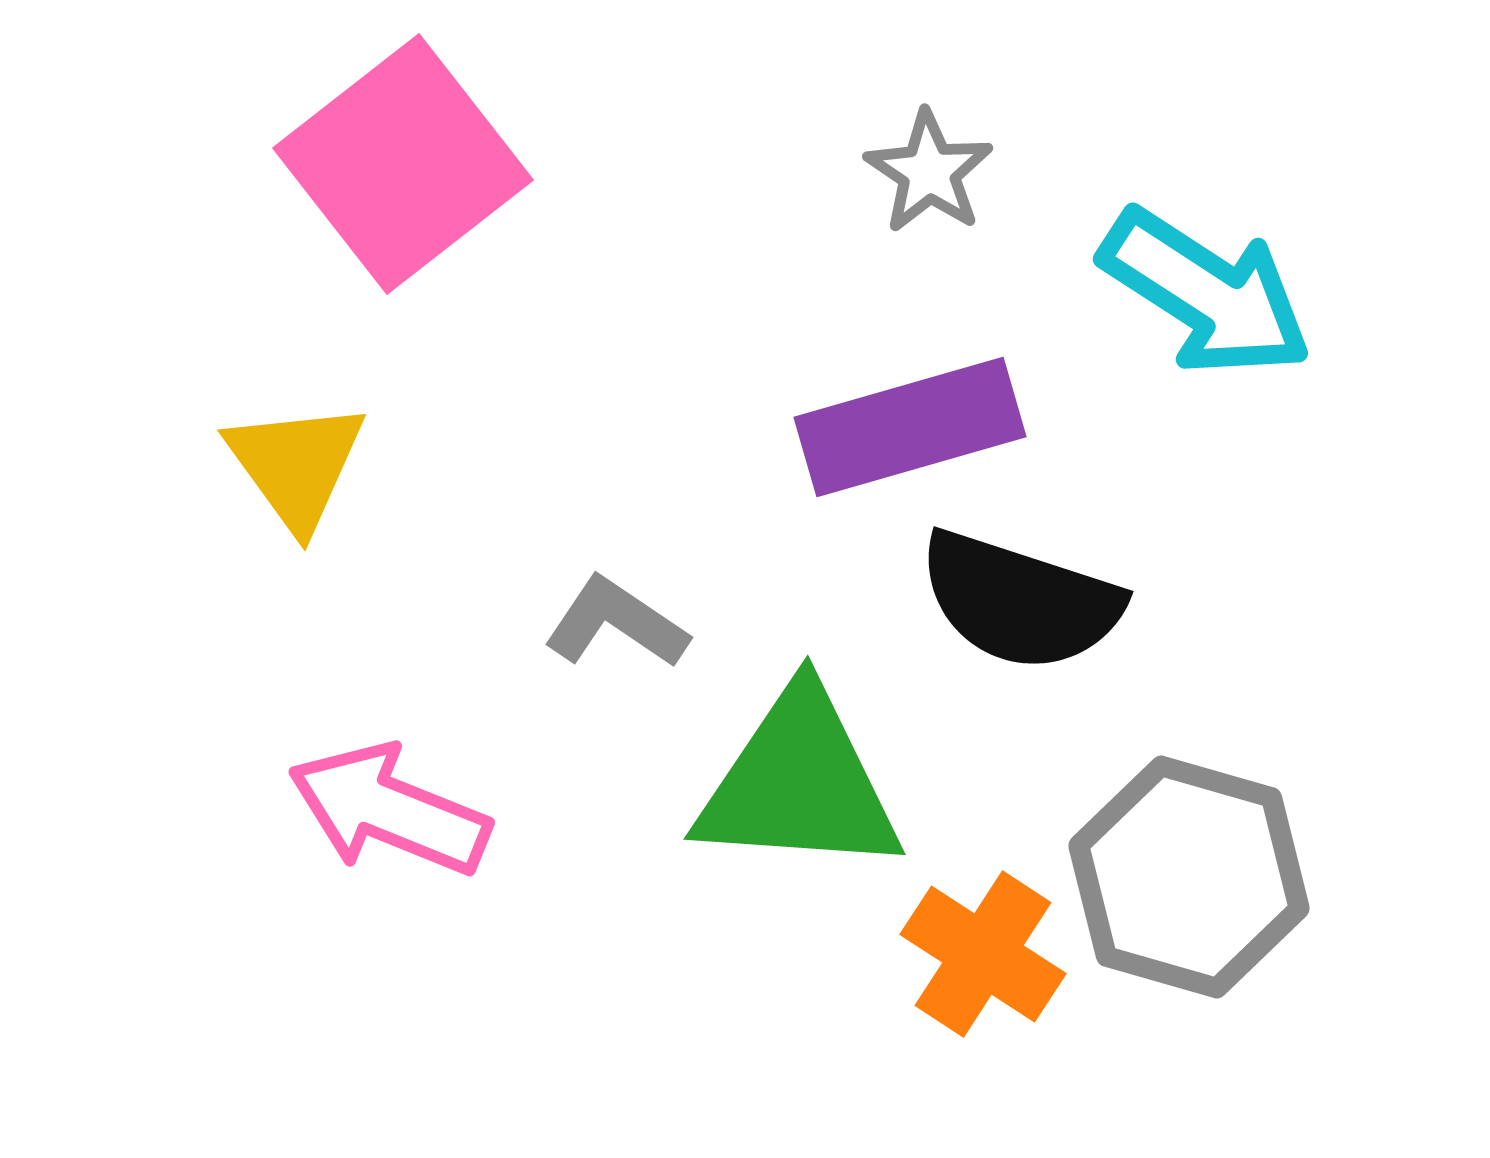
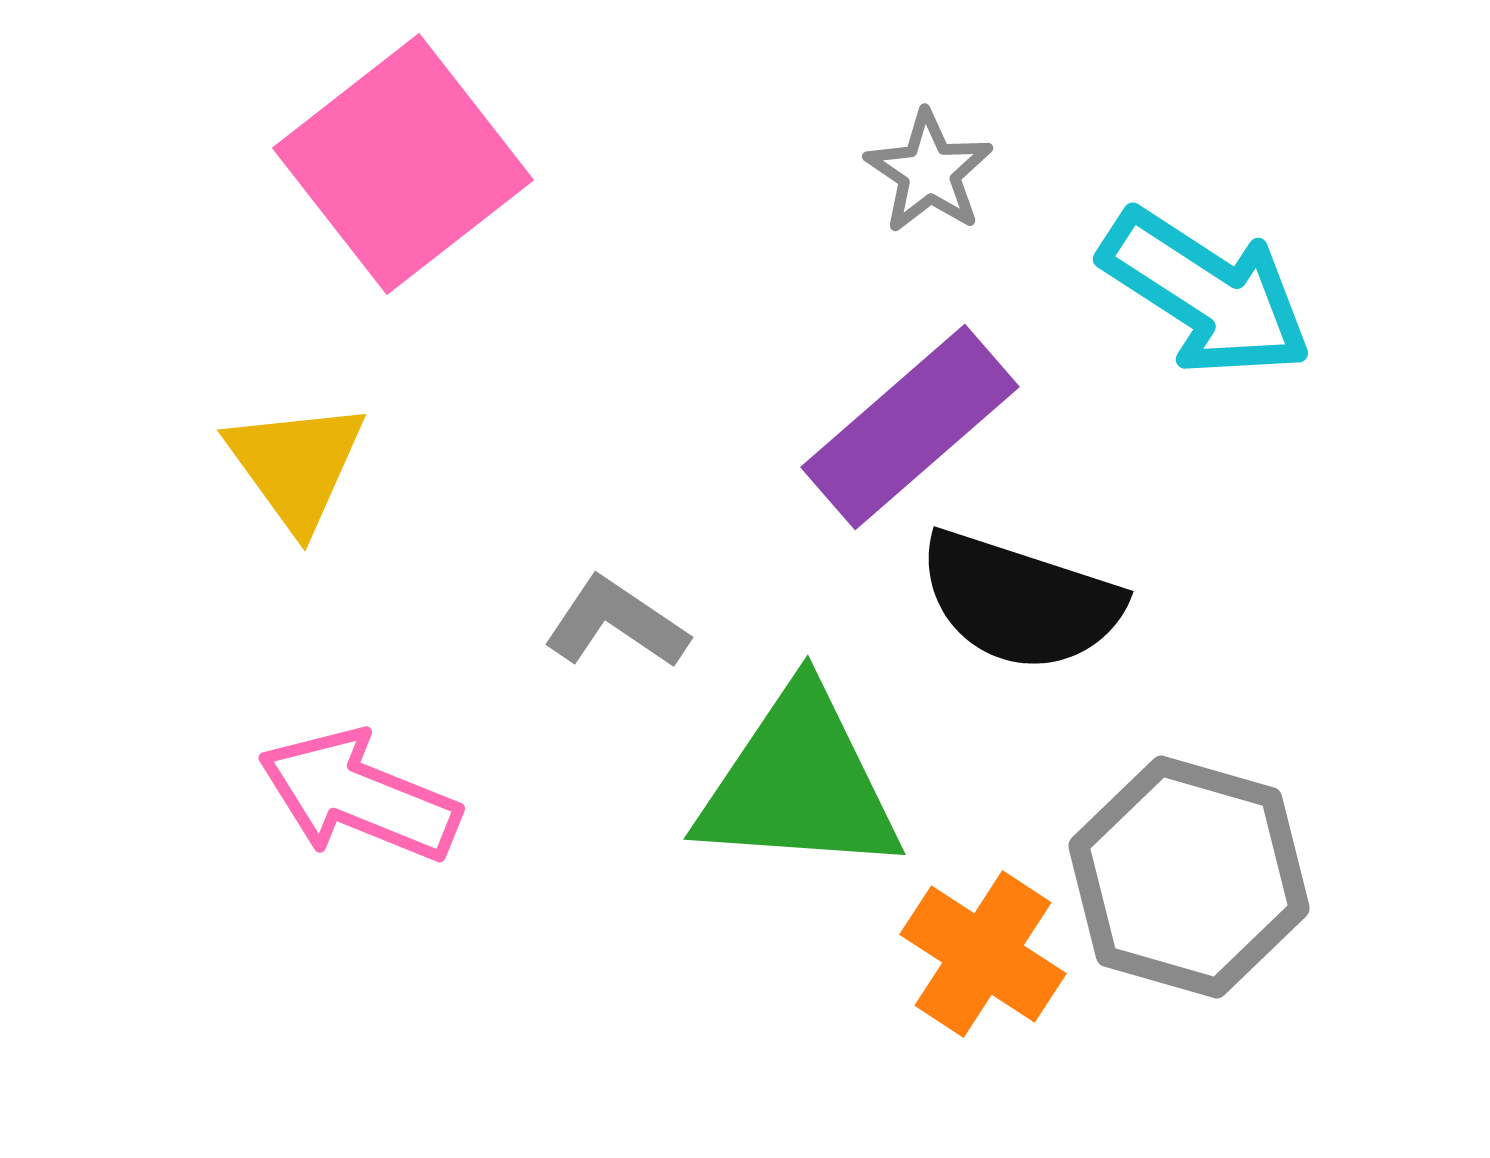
purple rectangle: rotated 25 degrees counterclockwise
pink arrow: moved 30 px left, 14 px up
